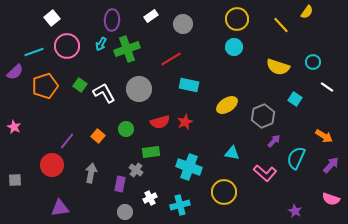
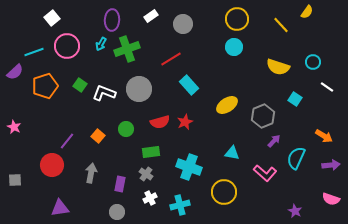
cyan rectangle at (189, 85): rotated 36 degrees clockwise
white L-shape at (104, 93): rotated 40 degrees counterclockwise
purple arrow at (331, 165): rotated 42 degrees clockwise
gray cross at (136, 170): moved 10 px right, 4 px down
gray circle at (125, 212): moved 8 px left
